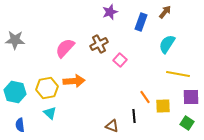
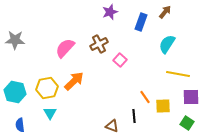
orange arrow: rotated 40 degrees counterclockwise
cyan triangle: rotated 16 degrees clockwise
